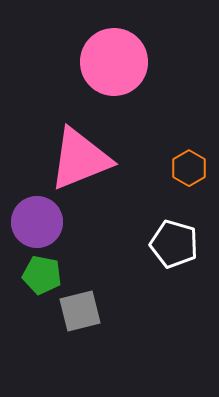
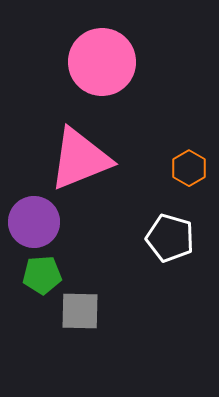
pink circle: moved 12 px left
purple circle: moved 3 px left
white pentagon: moved 4 px left, 6 px up
green pentagon: rotated 15 degrees counterclockwise
gray square: rotated 15 degrees clockwise
